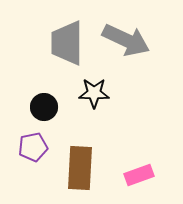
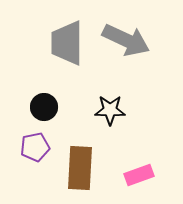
black star: moved 16 px right, 17 px down
purple pentagon: moved 2 px right
